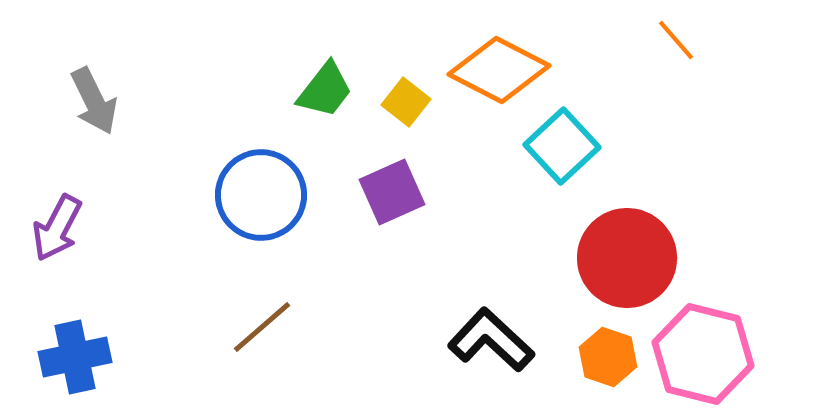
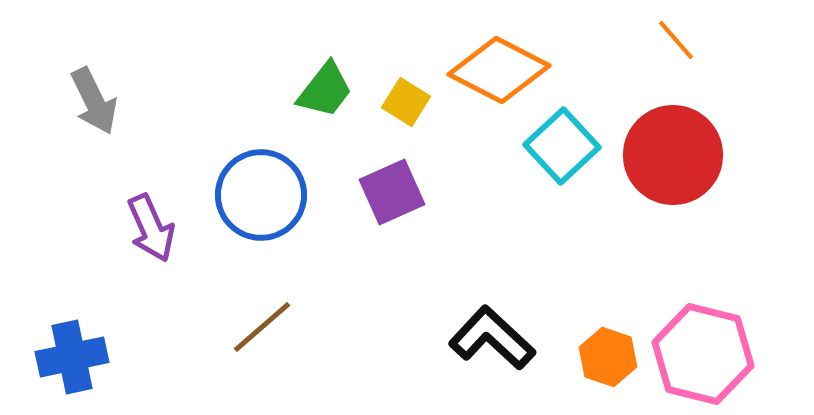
yellow square: rotated 6 degrees counterclockwise
purple arrow: moved 94 px right; rotated 52 degrees counterclockwise
red circle: moved 46 px right, 103 px up
black L-shape: moved 1 px right, 2 px up
blue cross: moved 3 px left
